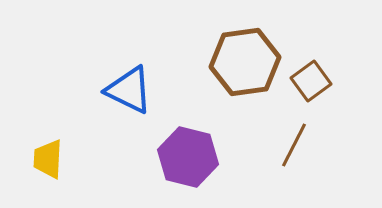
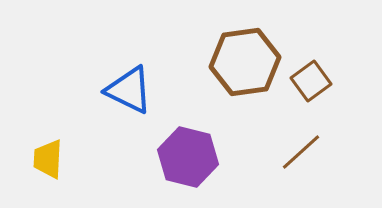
brown line: moved 7 px right, 7 px down; rotated 21 degrees clockwise
